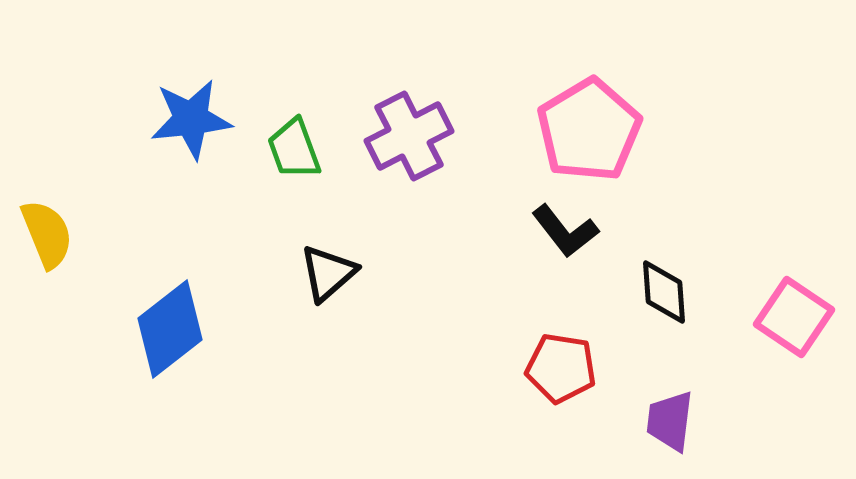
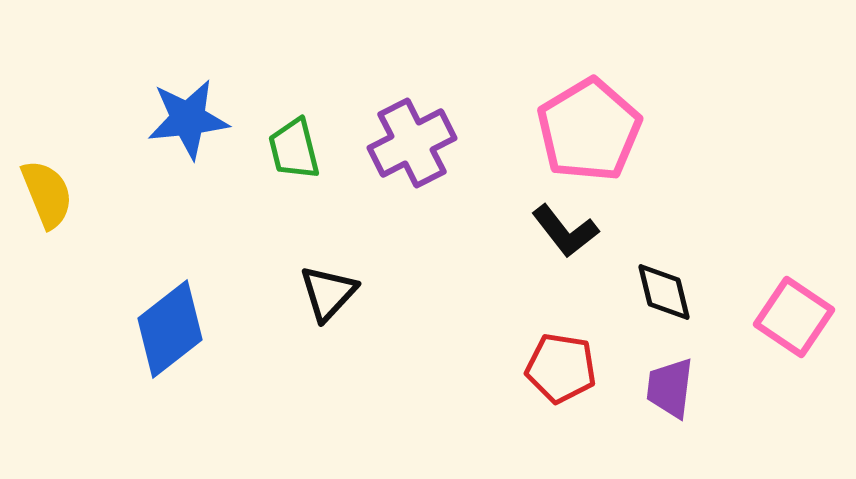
blue star: moved 3 px left
purple cross: moved 3 px right, 7 px down
green trapezoid: rotated 6 degrees clockwise
yellow semicircle: moved 40 px up
black triangle: moved 20 px down; rotated 6 degrees counterclockwise
black diamond: rotated 10 degrees counterclockwise
purple trapezoid: moved 33 px up
